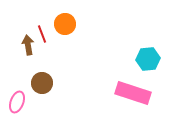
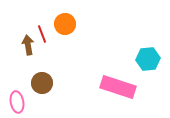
pink rectangle: moved 15 px left, 6 px up
pink ellipse: rotated 30 degrees counterclockwise
